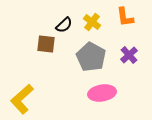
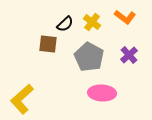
orange L-shape: rotated 45 degrees counterclockwise
black semicircle: moved 1 px right, 1 px up
brown square: moved 2 px right
gray pentagon: moved 2 px left
pink ellipse: rotated 12 degrees clockwise
